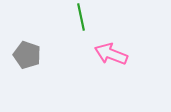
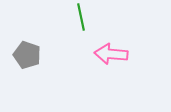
pink arrow: rotated 16 degrees counterclockwise
